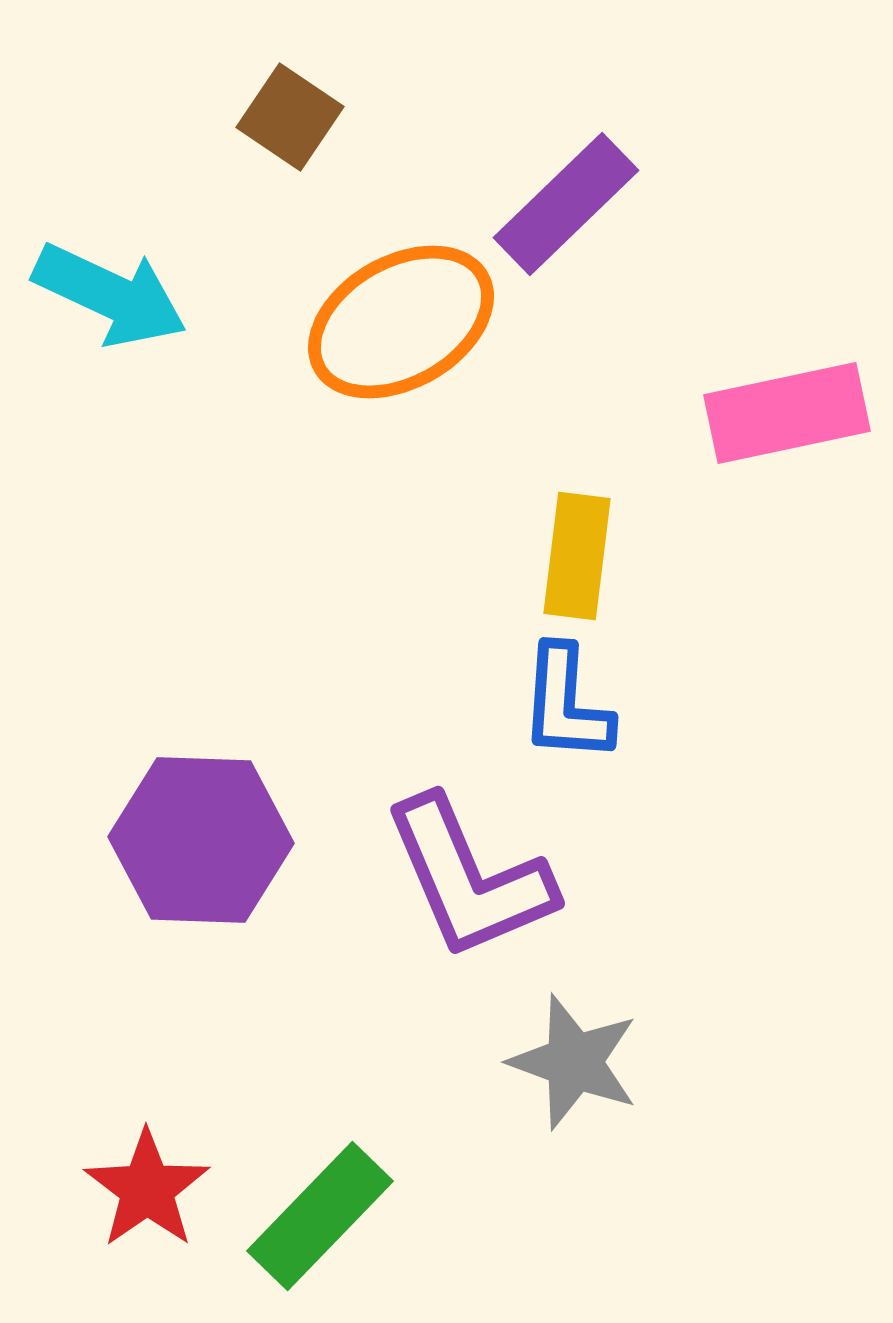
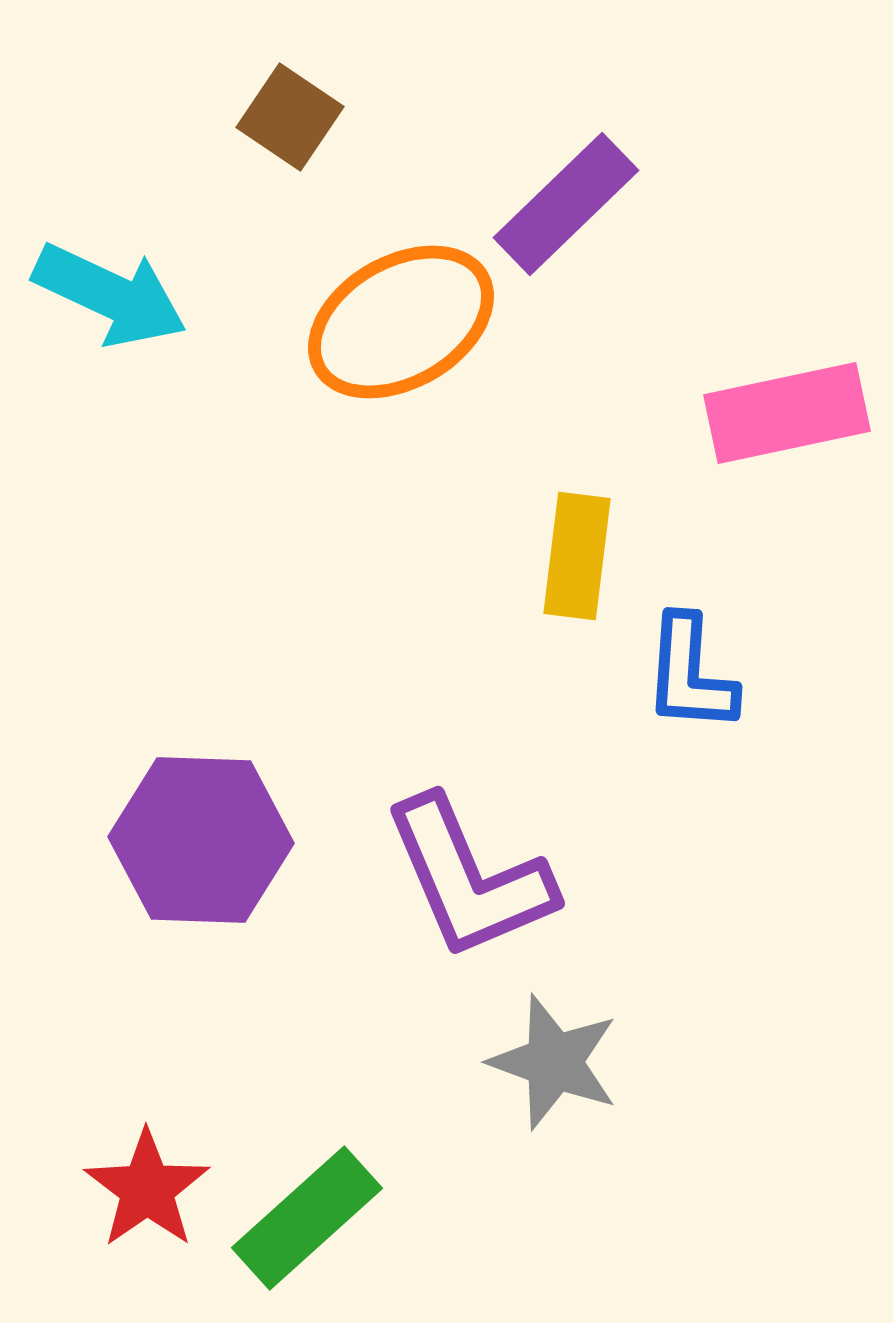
blue L-shape: moved 124 px right, 30 px up
gray star: moved 20 px left
green rectangle: moved 13 px left, 2 px down; rotated 4 degrees clockwise
